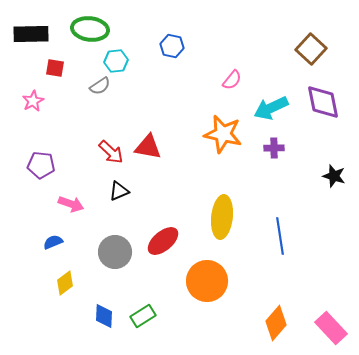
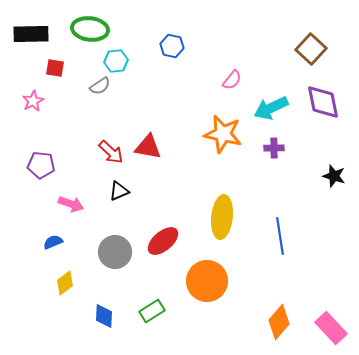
green rectangle: moved 9 px right, 5 px up
orange diamond: moved 3 px right, 1 px up
